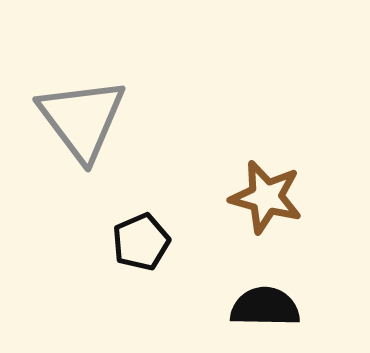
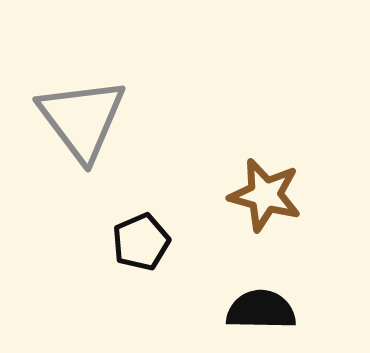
brown star: moved 1 px left, 2 px up
black semicircle: moved 4 px left, 3 px down
